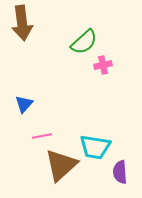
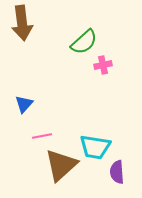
purple semicircle: moved 3 px left
